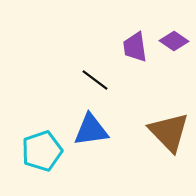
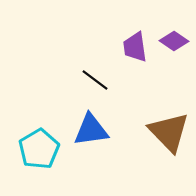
cyan pentagon: moved 3 px left, 2 px up; rotated 12 degrees counterclockwise
